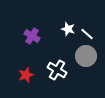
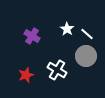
white star: moved 1 px left; rotated 16 degrees clockwise
